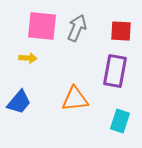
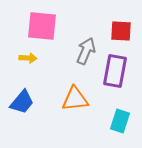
gray arrow: moved 9 px right, 23 px down
blue trapezoid: moved 3 px right
